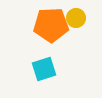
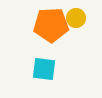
cyan square: rotated 25 degrees clockwise
